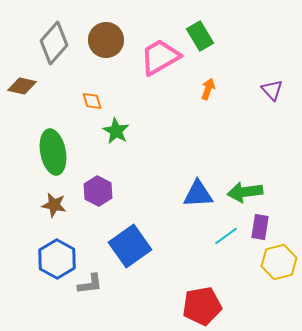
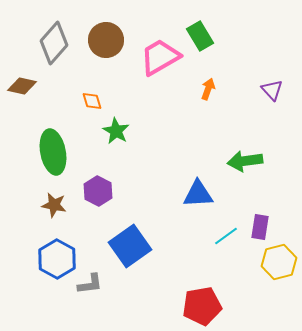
green arrow: moved 31 px up
